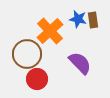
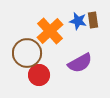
blue star: moved 2 px down
brown circle: moved 1 px up
purple semicircle: rotated 105 degrees clockwise
red circle: moved 2 px right, 4 px up
